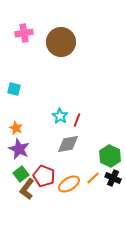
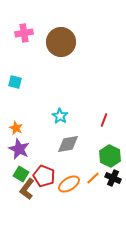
cyan square: moved 1 px right, 7 px up
red line: moved 27 px right
green square: rotated 21 degrees counterclockwise
